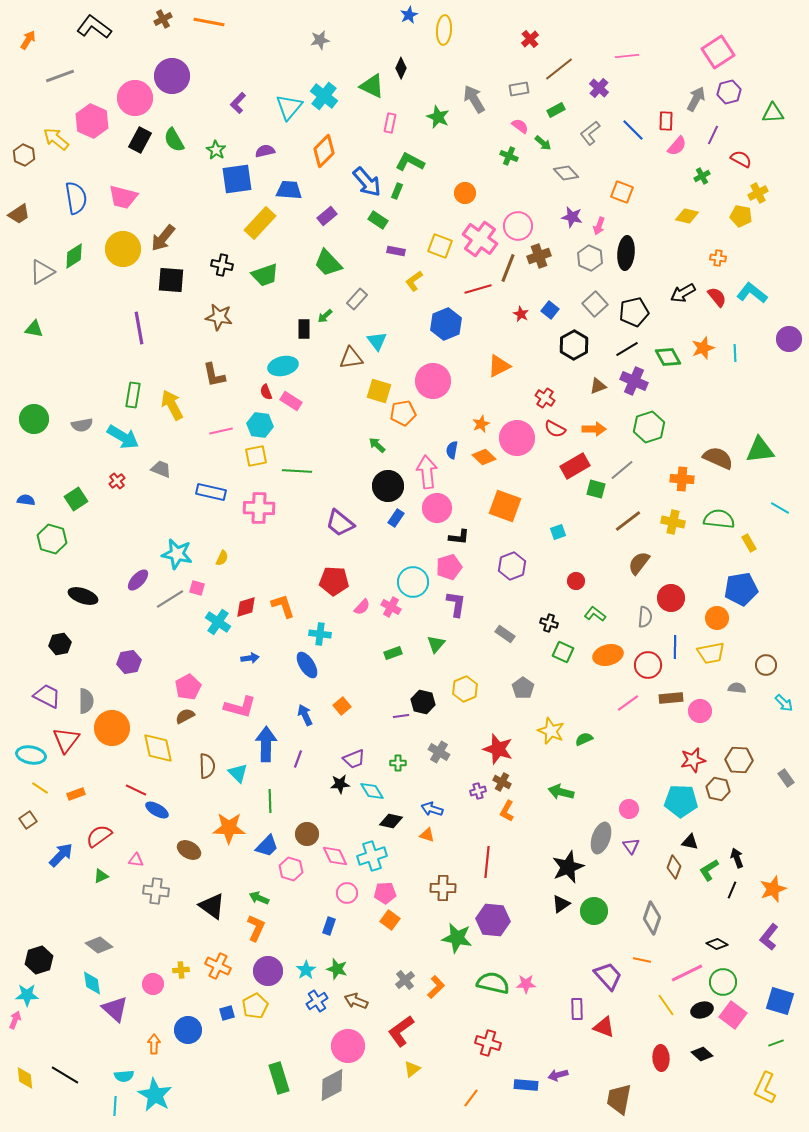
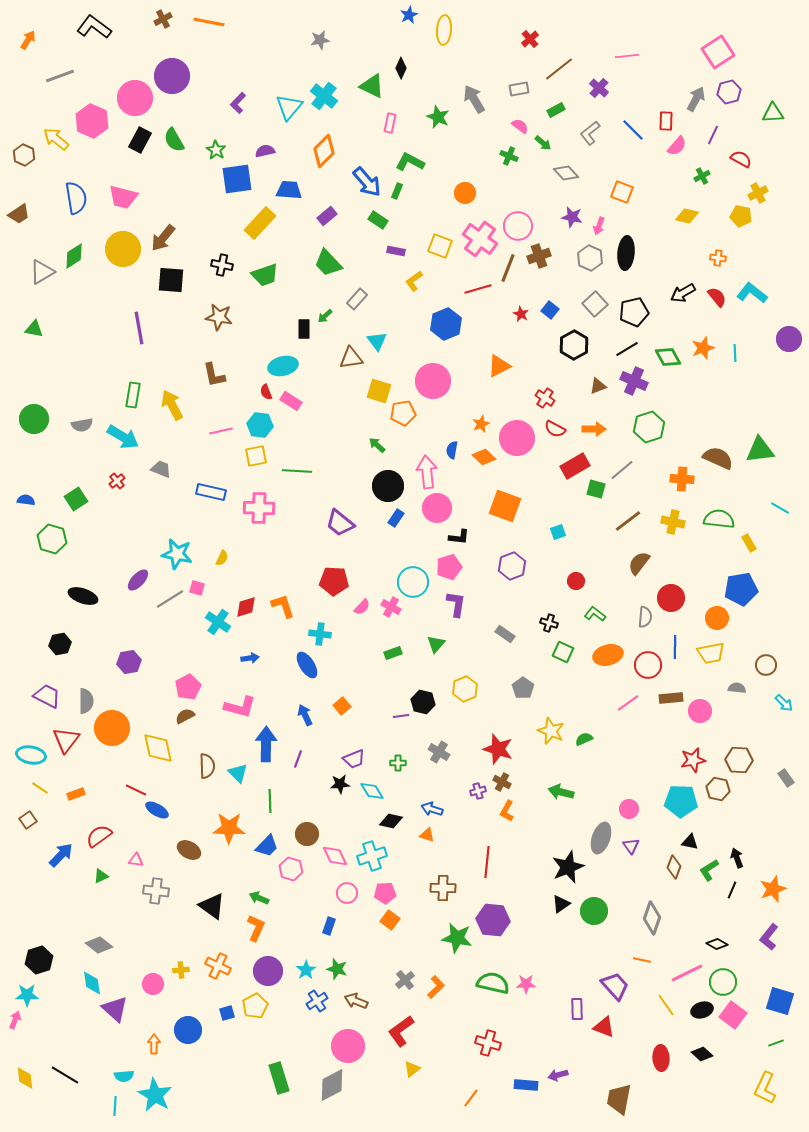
purple trapezoid at (608, 976): moved 7 px right, 10 px down
